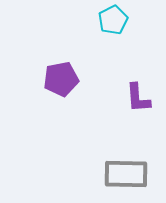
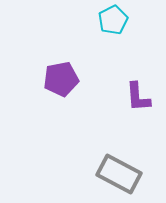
purple L-shape: moved 1 px up
gray rectangle: moved 7 px left; rotated 27 degrees clockwise
